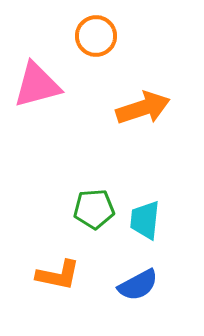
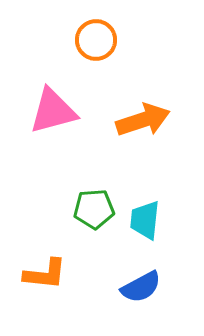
orange circle: moved 4 px down
pink triangle: moved 16 px right, 26 px down
orange arrow: moved 12 px down
orange L-shape: moved 13 px left, 1 px up; rotated 6 degrees counterclockwise
blue semicircle: moved 3 px right, 2 px down
